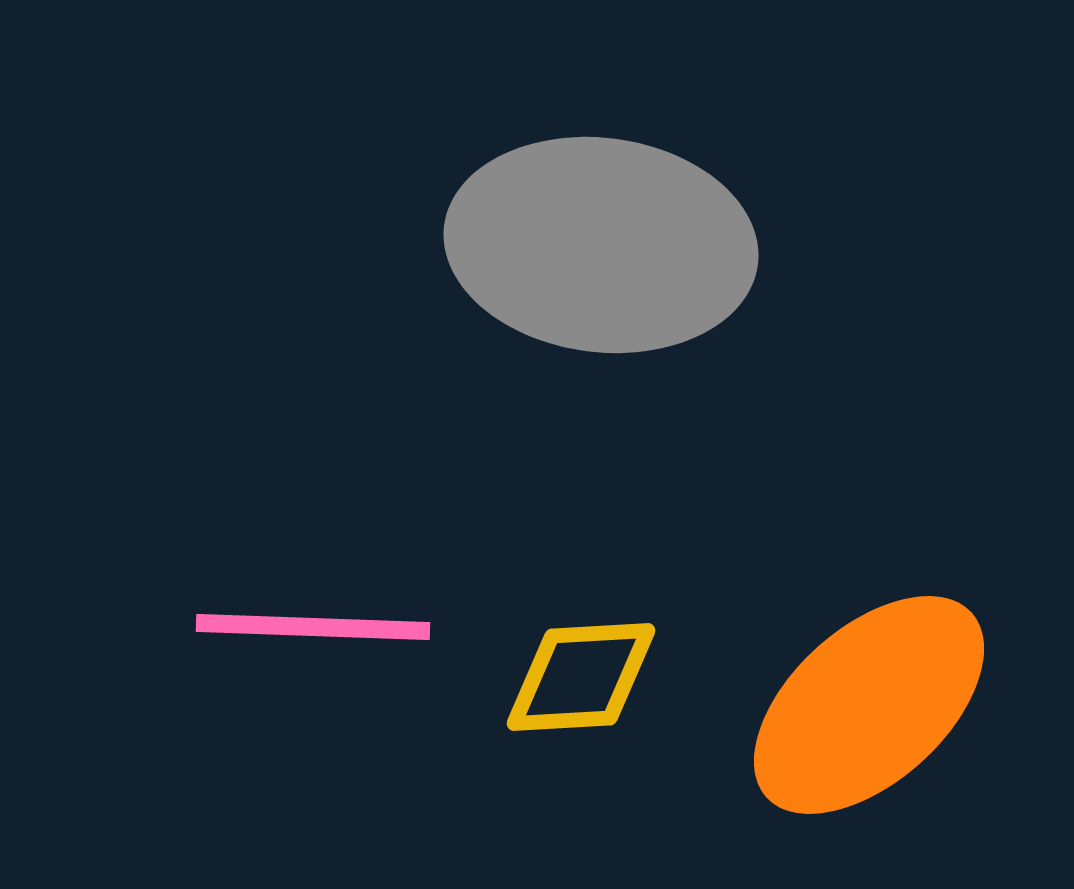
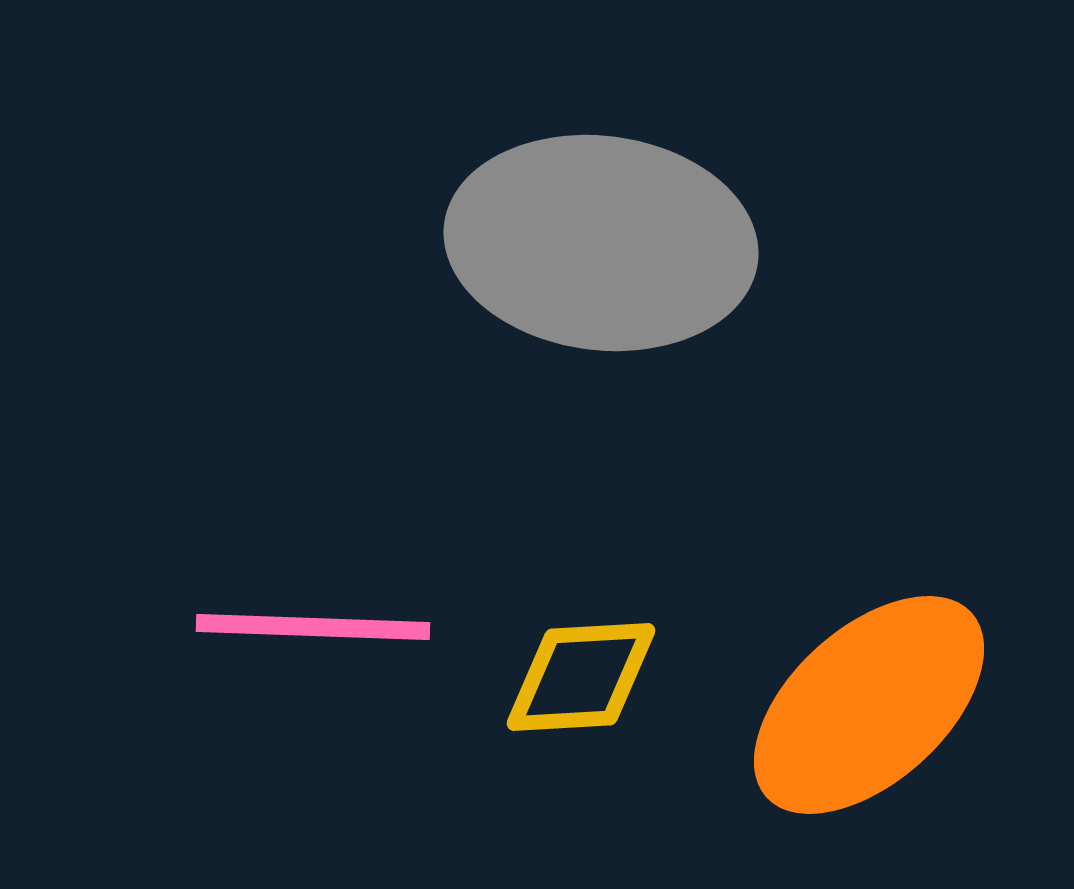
gray ellipse: moved 2 px up
